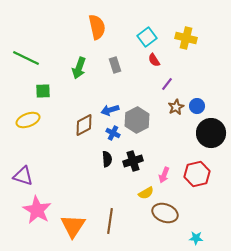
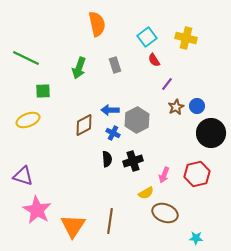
orange semicircle: moved 3 px up
blue arrow: rotated 18 degrees clockwise
